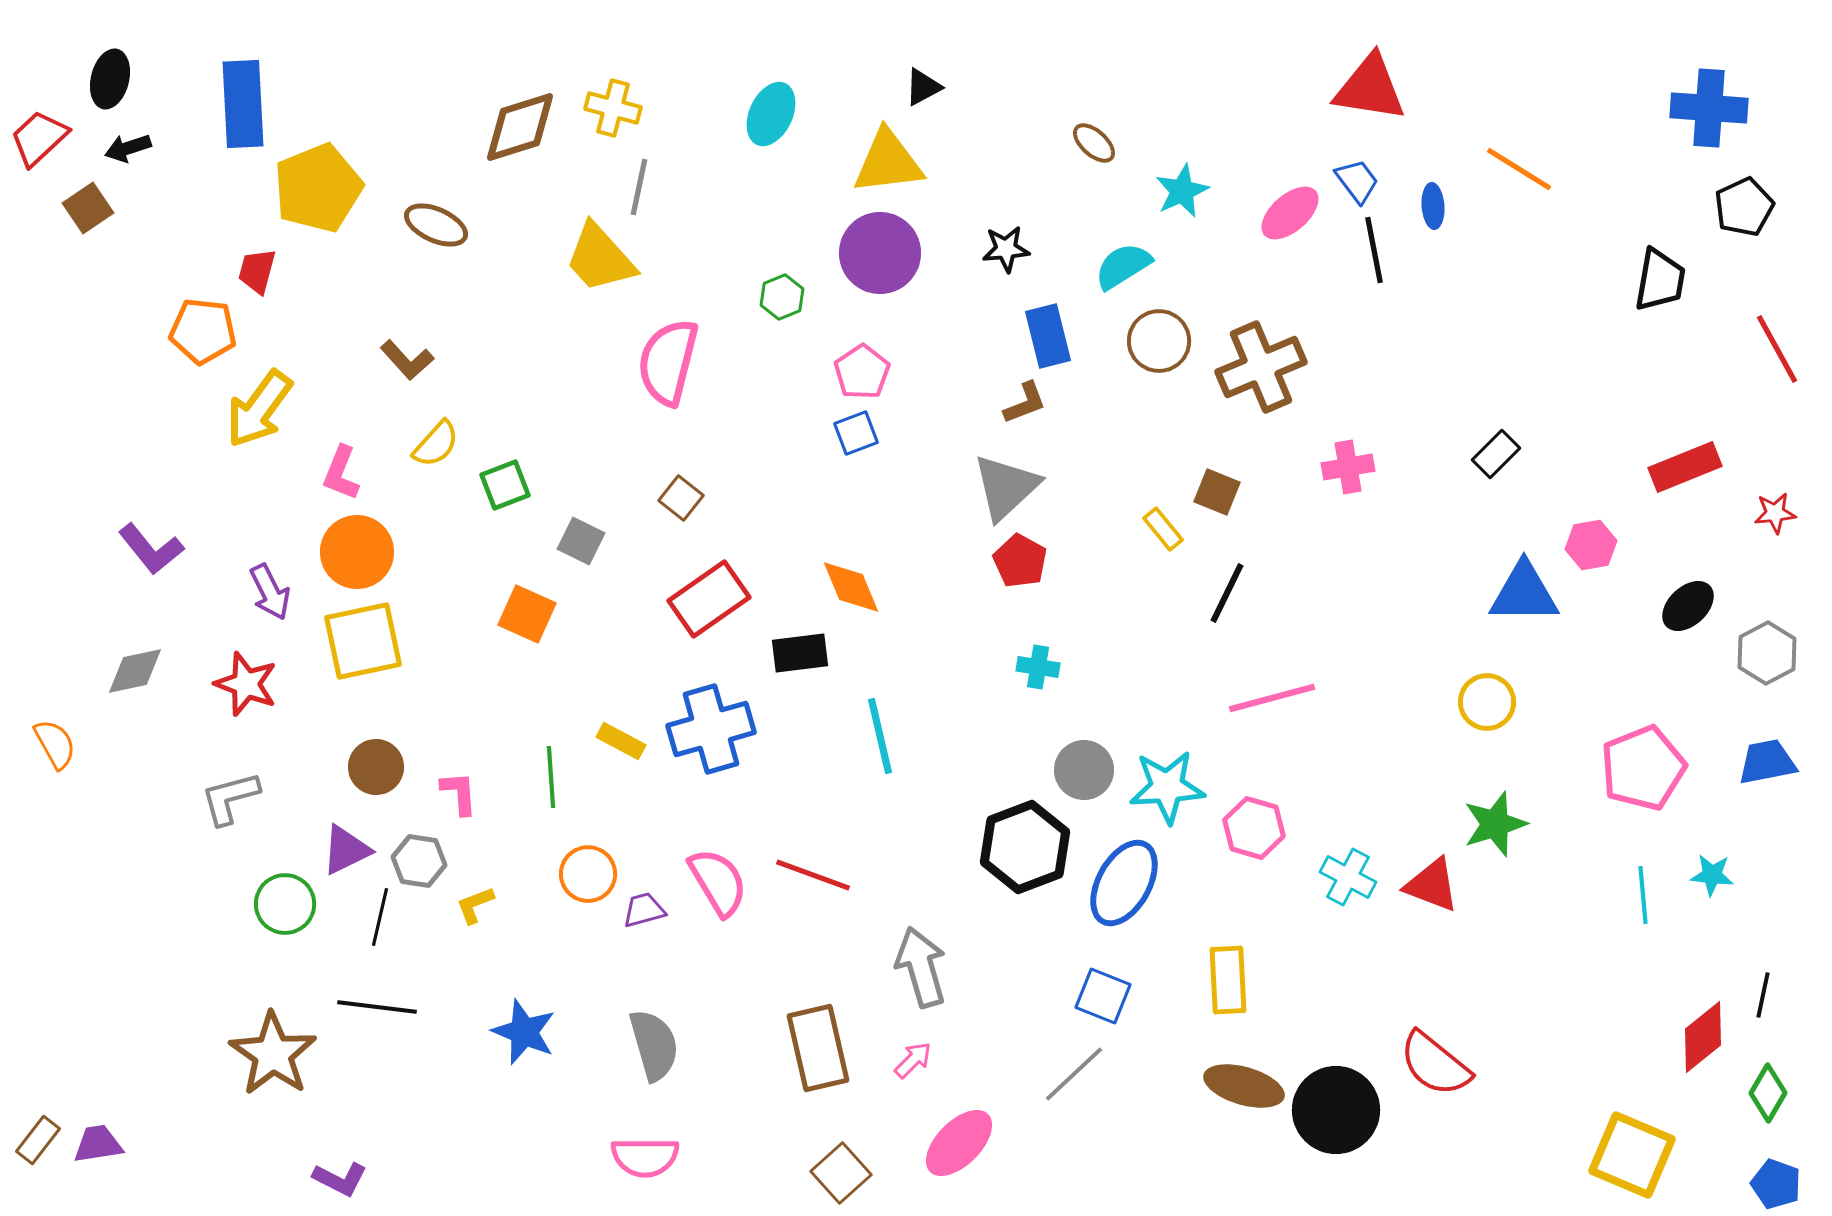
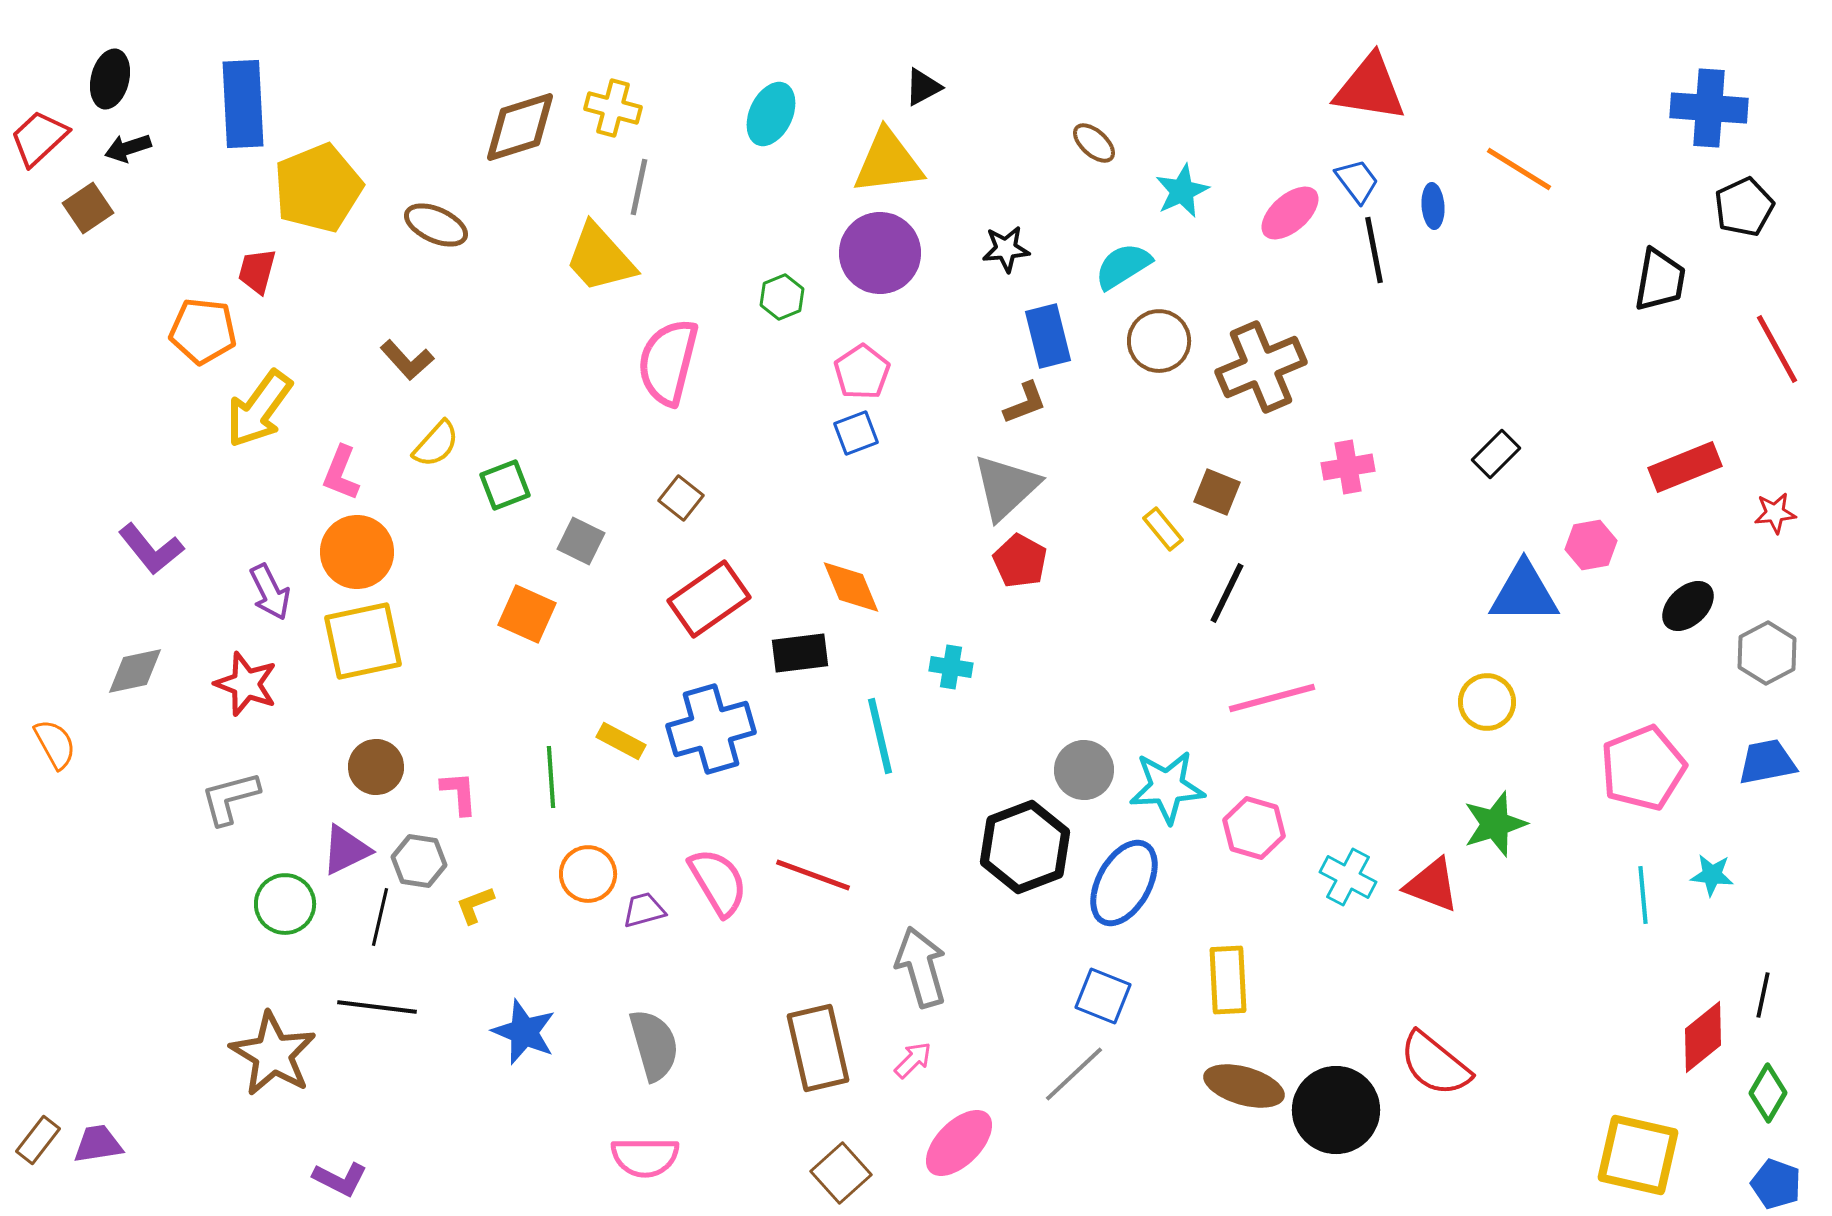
cyan cross at (1038, 667): moved 87 px left
brown star at (273, 1054): rotated 4 degrees counterclockwise
yellow square at (1632, 1155): moved 6 px right; rotated 10 degrees counterclockwise
